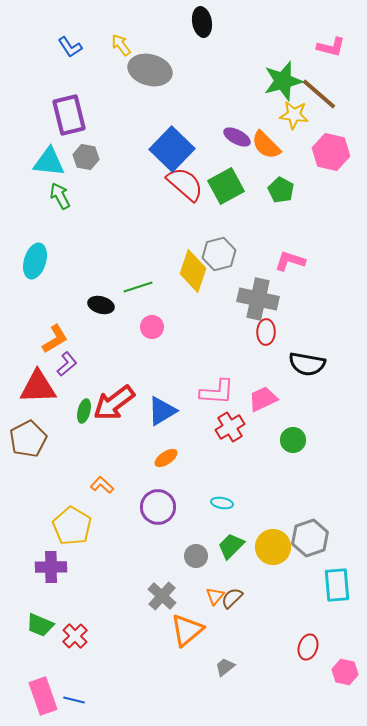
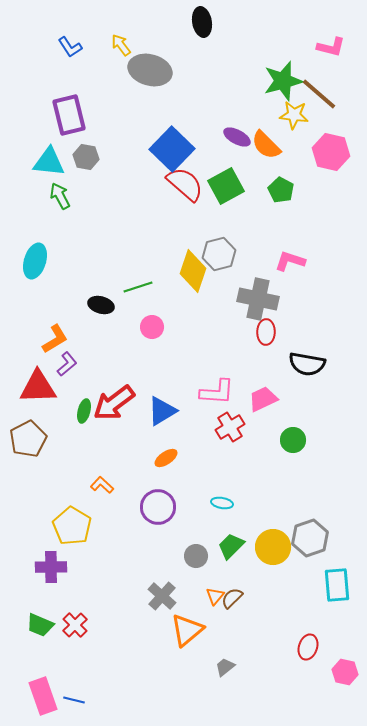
red cross at (75, 636): moved 11 px up
